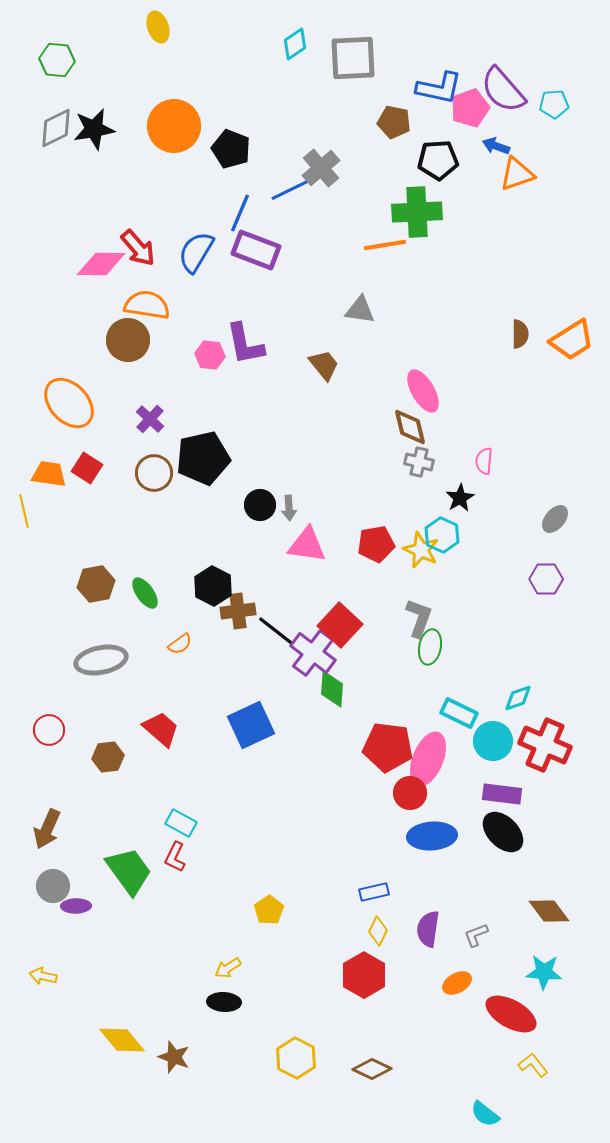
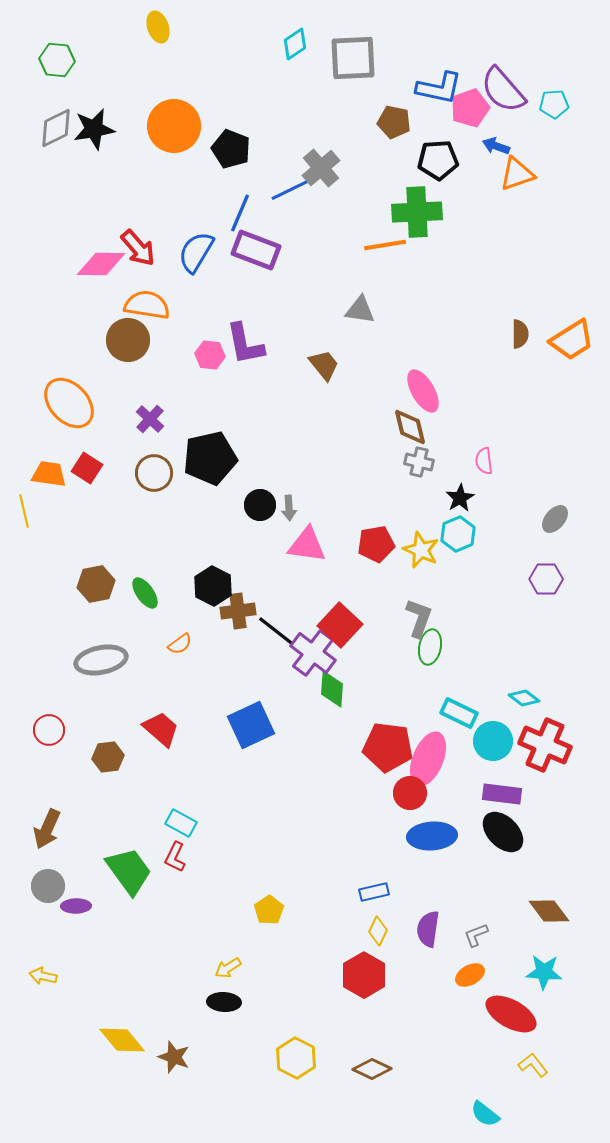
black pentagon at (203, 458): moved 7 px right
pink semicircle at (484, 461): rotated 12 degrees counterclockwise
cyan hexagon at (442, 535): moved 16 px right, 1 px up; rotated 12 degrees clockwise
cyan diamond at (518, 698): moved 6 px right; rotated 56 degrees clockwise
gray circle at (53, 886): moved 5 px left
orange ellipse at (457, 983): moved 13 px right, 8 px up
